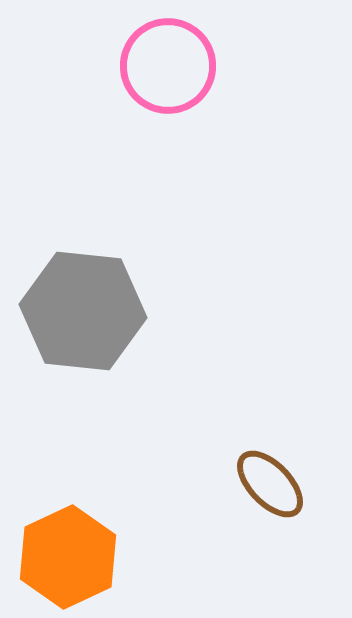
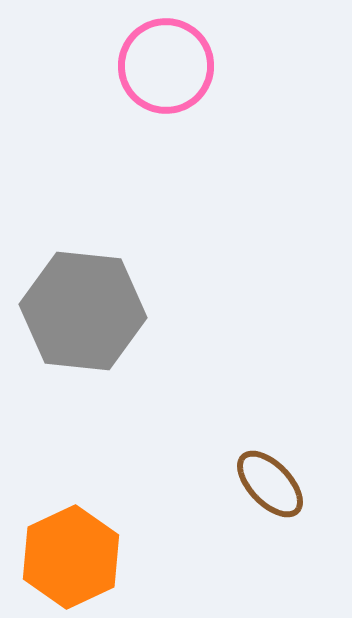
pink circle: moved 2 px left
orange hexagon: moved 3 px right
